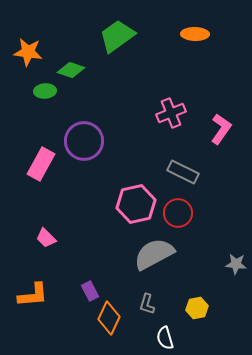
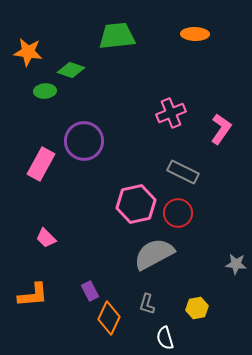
green trapezoid: rotated 30 degrees clockwise
